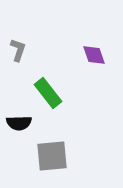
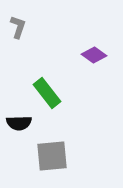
gray L-shape: moved 23 px up
purple diamond: rotated 35 degrees counterclockwise
green rectangle: moved 1 px left
